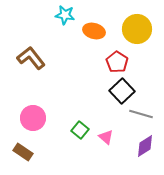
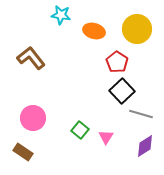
cyan star: moved 4 px left
pink triangle: rotated 21 degrees clockwise
